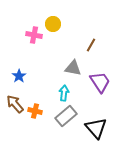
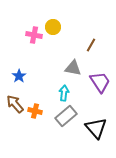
yellow circle: moved 3 px down
